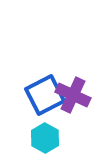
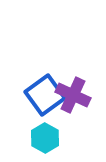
blue square: rotated 9 degrees counterclockwise
